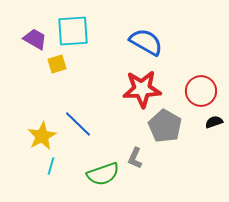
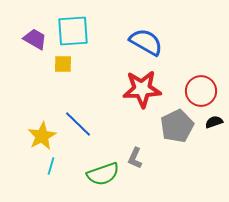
yellow square: moved 6 px right; rotated 18 degrees clockwise
gray pentagon: moved 12 px right; rotated 16 degrees clockwise
